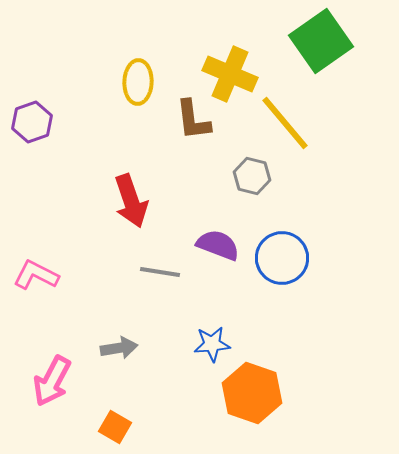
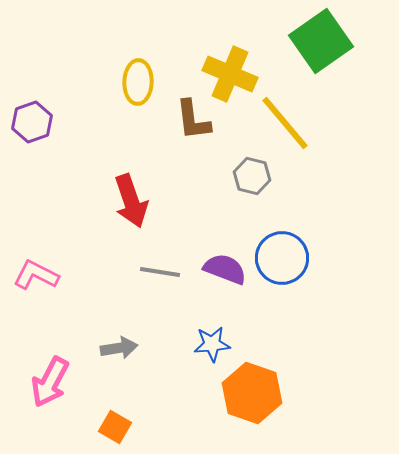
purple semicircle: moved 7 px right, 24 px down
pink arrow: moved 2 px left, 1 px down
